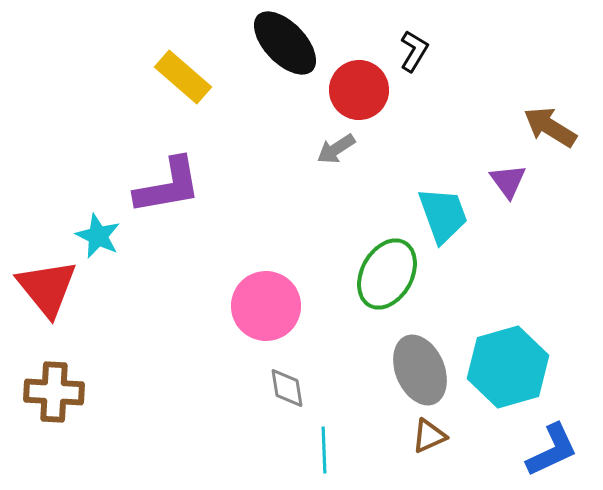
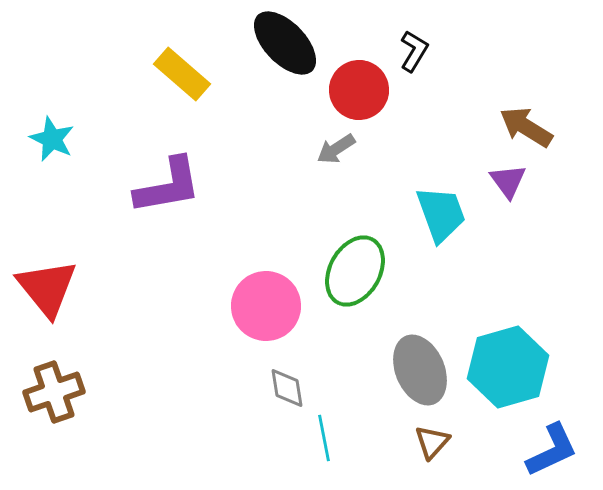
yellow rectangle: moved 1 px left, 3 px up
brown arrow: moved 24 px left
cyan trapezoid: moved 2 px left, 1 px up
cyan star: moved 46 px left, 97 px up
green ellipse: moved 32 px left, 3 px up
brown cross: rotated 22 degrees counterclockwise
brown triangle: moved 3 px right, 6 px down; rotated 24 degrees counterclockwise
cyan line: moved 12 px up; rotated 9 degrees counterclockwise
